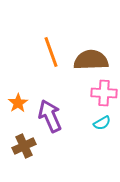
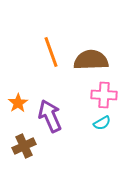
pink cross: moved 2 px down
